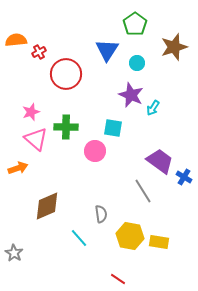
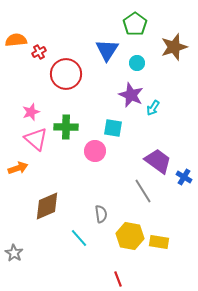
purple trapezoid: moved 2 px left
red line: rotated 35 degrees clockwise
